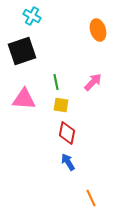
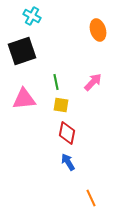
pink triangle: rotated 10 degrees counterclockwise
